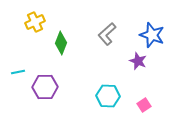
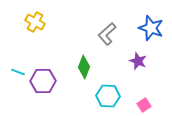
yellow cross: rotated 36 degrees counterclockwise
blue star: moved 1 px left, 7 px up
green diamond: moved 23 px right, 24 px down
cyan line: rotated 32 degrees clockwise
purple hexagon: moved 2 px left, 6 px up
